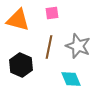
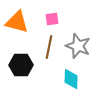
pink square: moved 6 px down
orange triangle: moved 1 px left, 2 px down
black hexagon: rotated 25 degrees counterclockwise
cyan diamond: rotated 25 degrees clockwise
